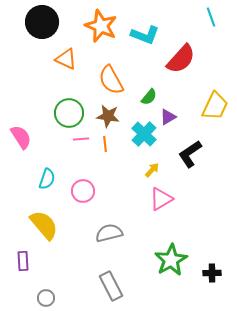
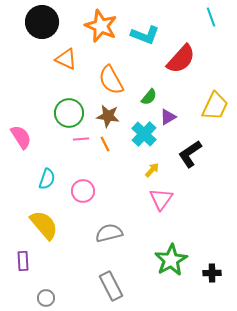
orange line: rotated 21 degrees counterclockwise
pink triangle: rotated 25 degrees counterclockwise
